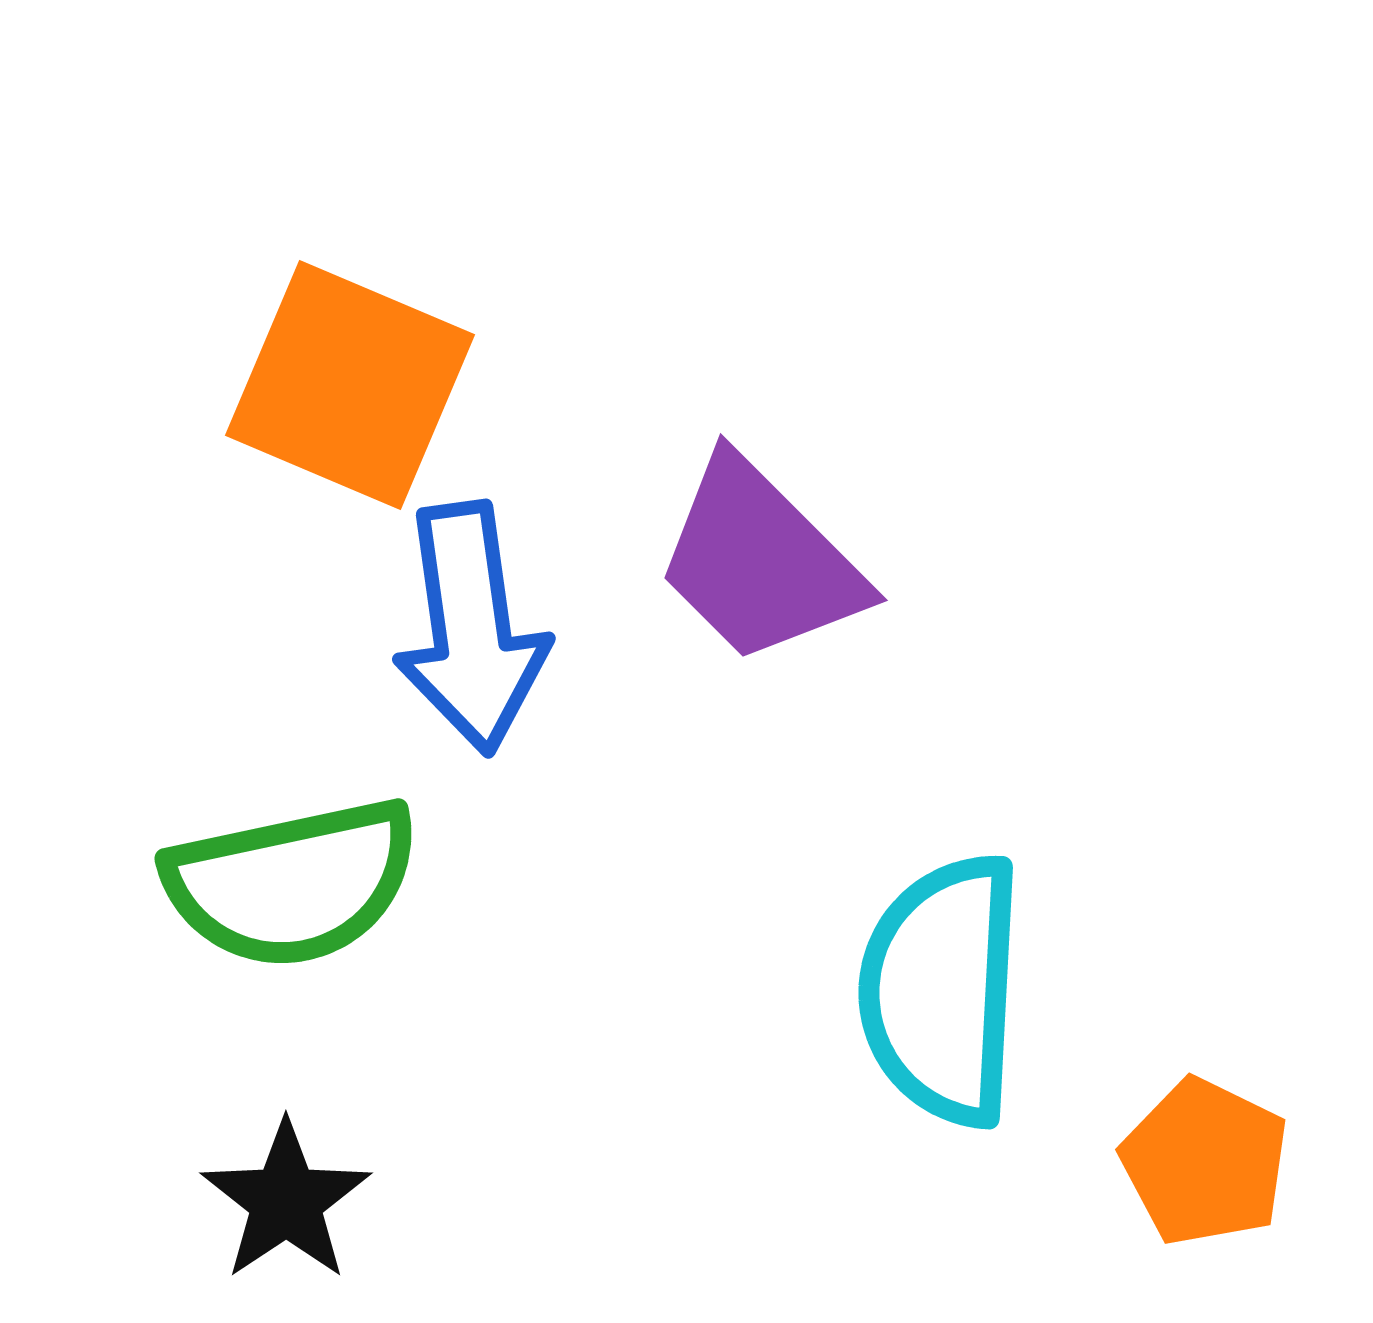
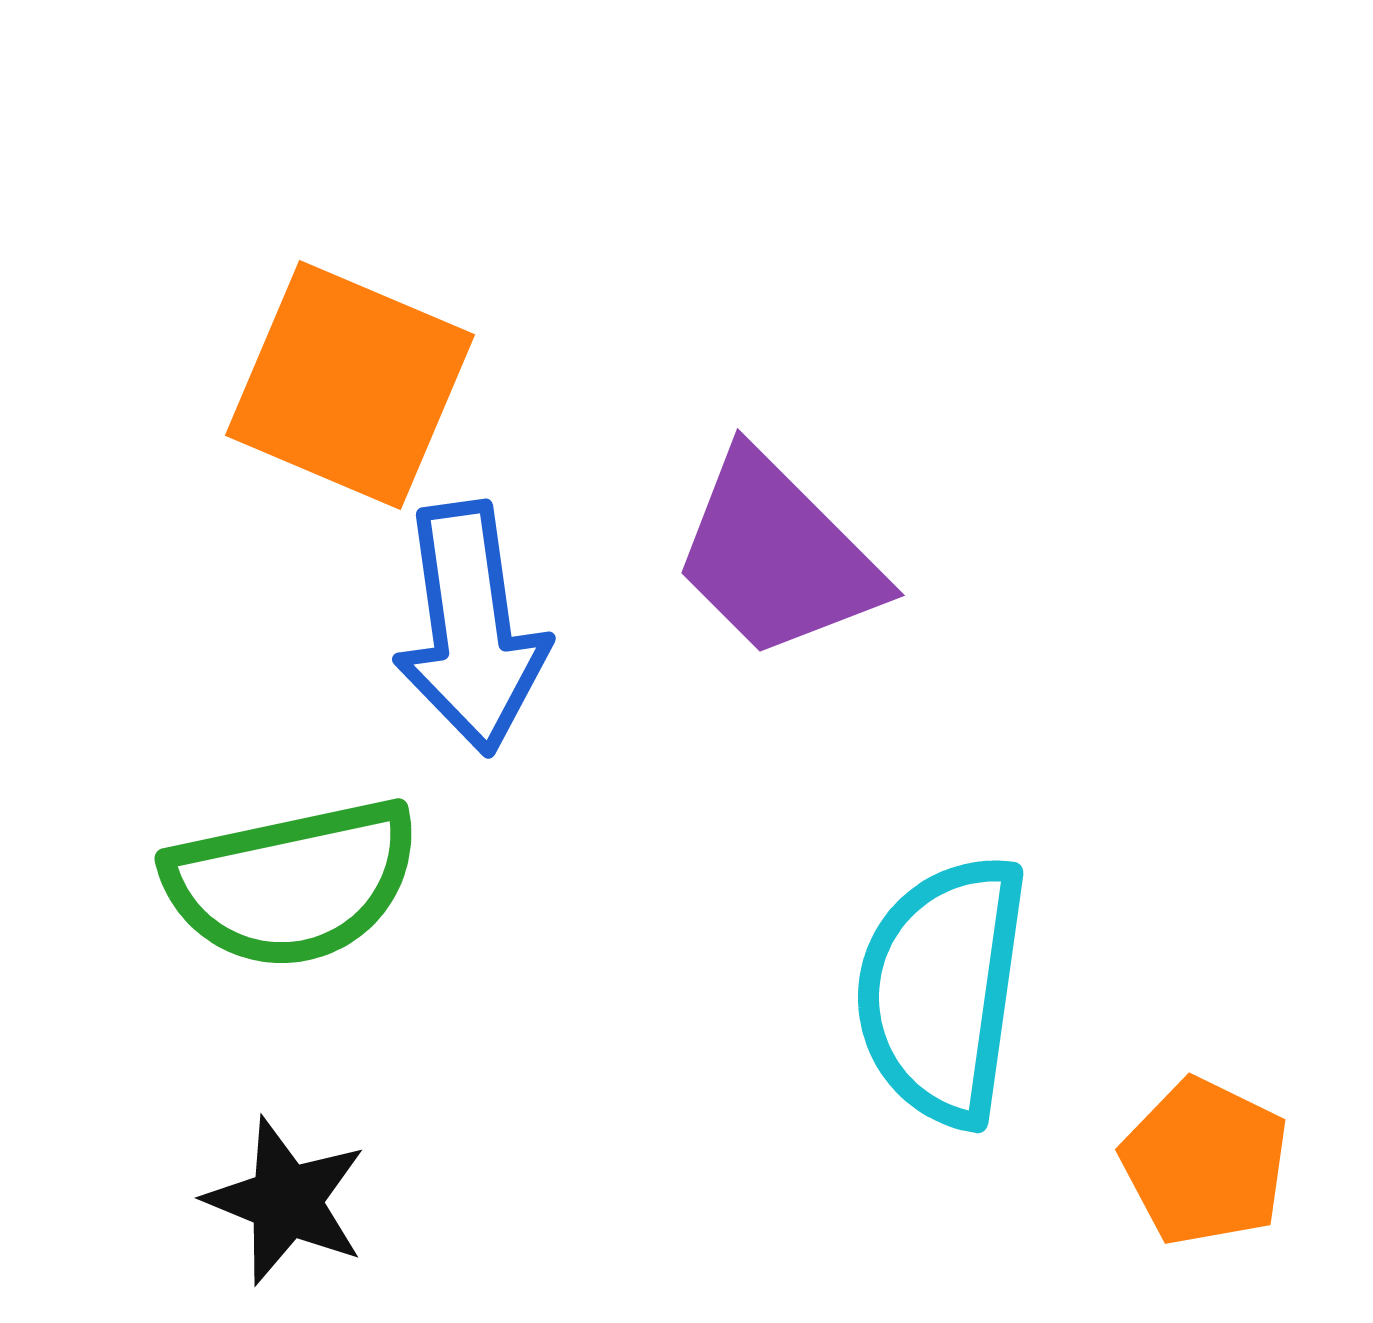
purple trapezoid: moved 17 px right, 5 px up
cyan semicircle: rotated 5 degrees clockwise
black star: rotated 16 degrees counterclockwise
